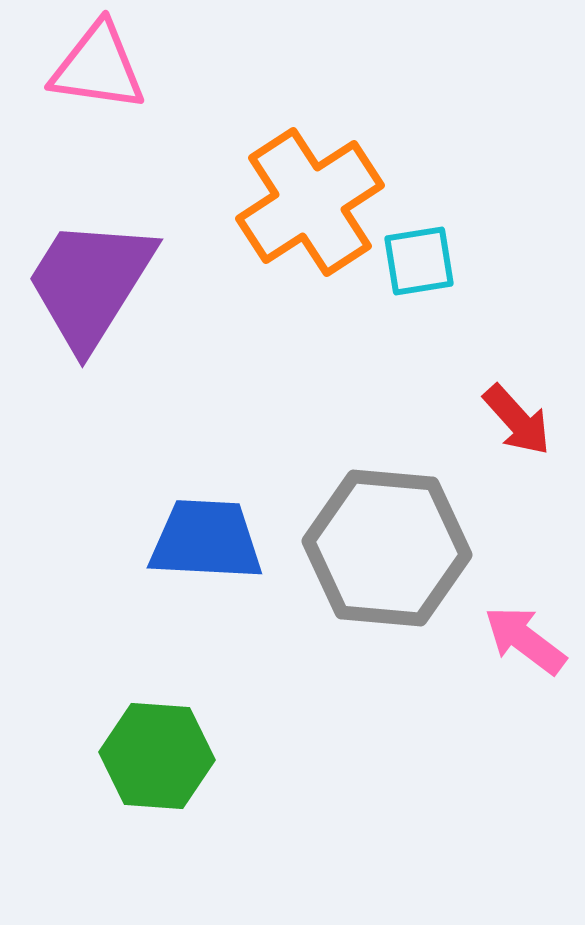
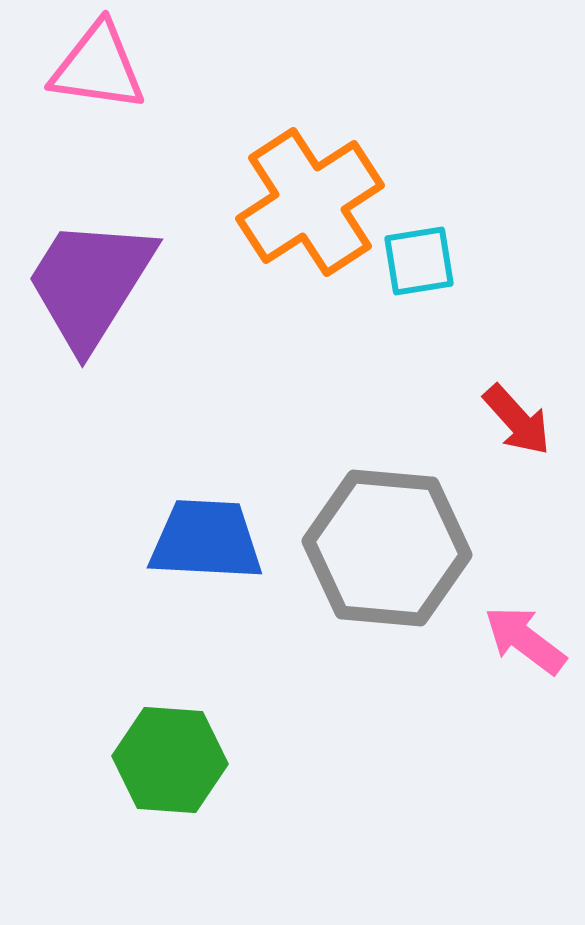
green hexagon: moved 13 px right, 4 px down
